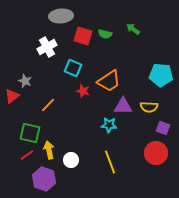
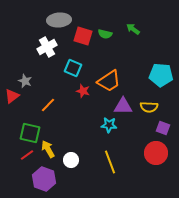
gray ellipse: moved 2 px left, 4 px down
yellow arrow: moved 1 px left, 1 px up; rotated 18 degrees counterclockwise
